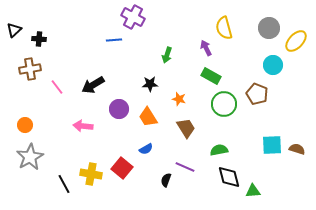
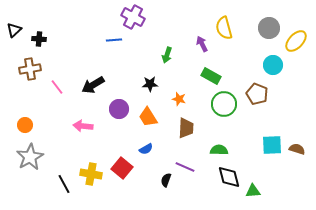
purple arrow: moved 4 px left, 4 px up
brown trapezoid: rotated 35 degrees clockwise
green semicircle: rotated 12 degrees clockwise
